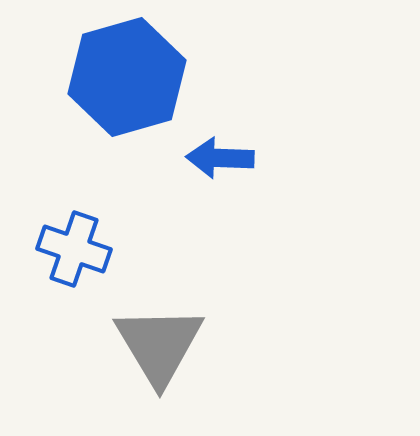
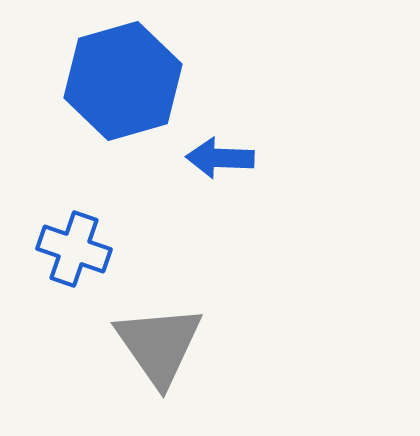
blue hexagon: moved 4 px left, 4 px down
gray triangle: rotated 4 degrees counterclockwise
